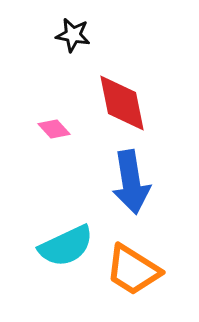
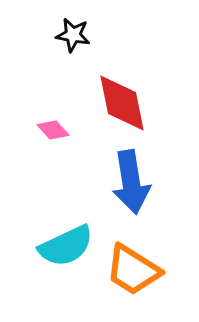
pink diamond: moved 1 px left, 1 px down
